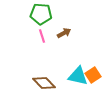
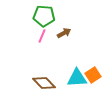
green pentagon: moved 3 px right, 2 px down
pink line: rotated 40 degrees clockwise
cyan triangle: moved 1 px left, 2 px down; rotated 15 degrees counterclockwise
